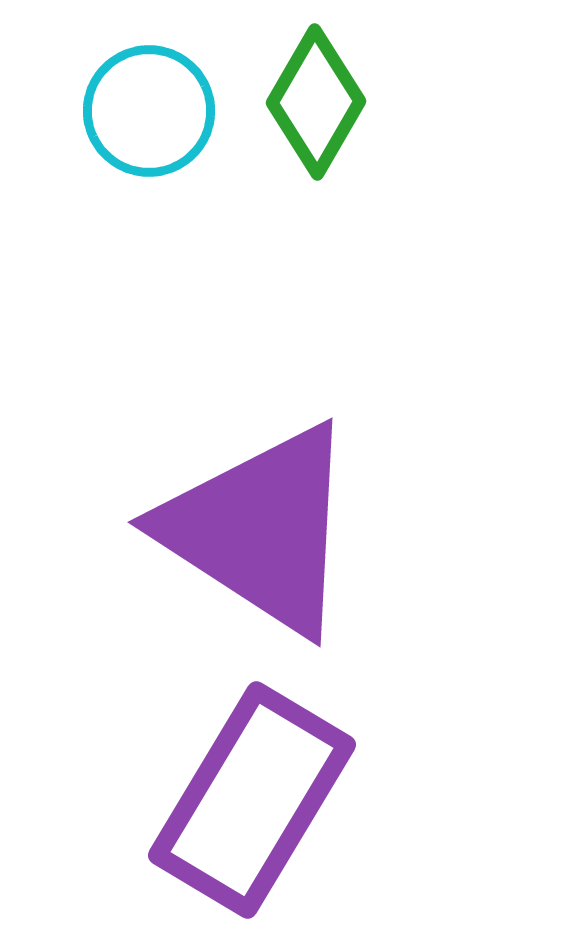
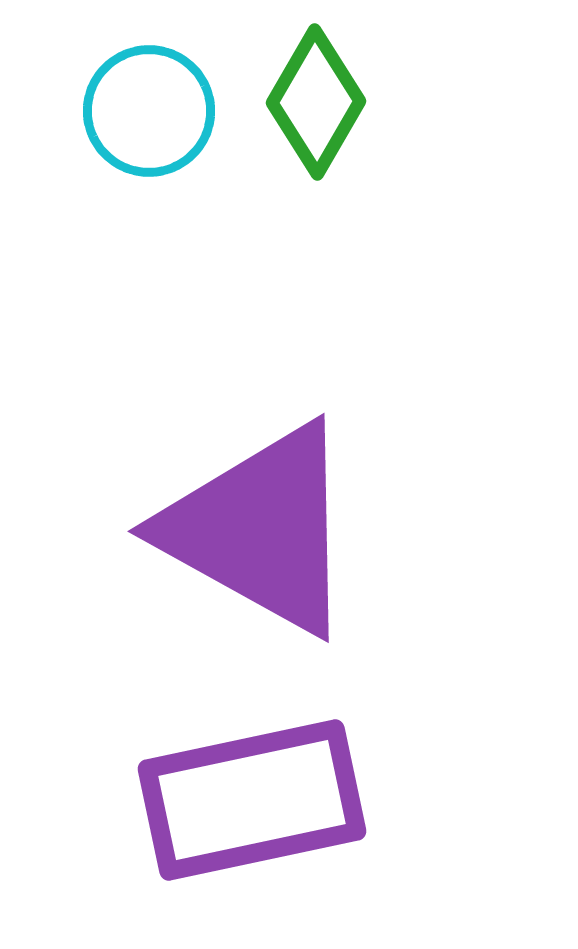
purple triangle: rotated 4 degrees counterclockwise
purple rectangle: rotated 47 degrees clockwise
